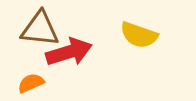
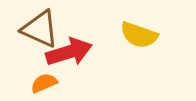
brown triangle: rotated 18 degrees clockwise
orange semicircle: moved 13 px right
